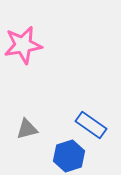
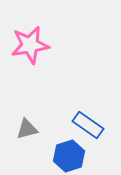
pink star: moved 7 px right
blue rectangle: moved 3 px left
